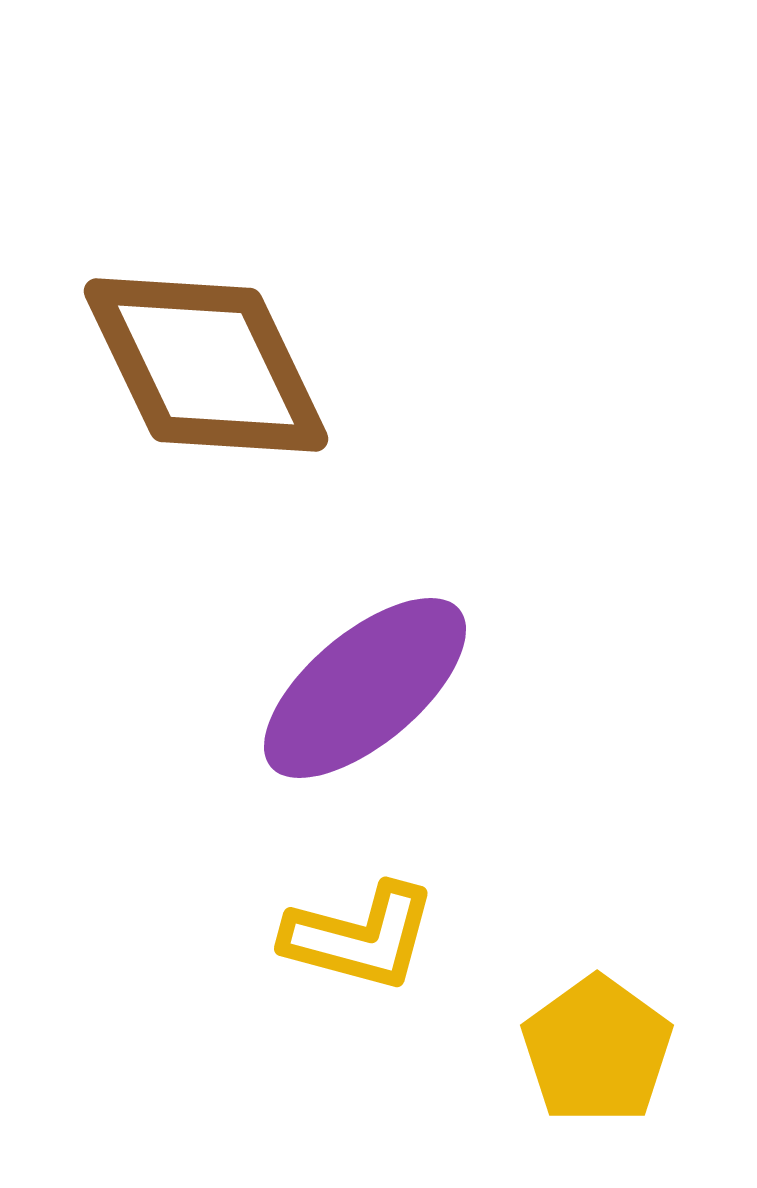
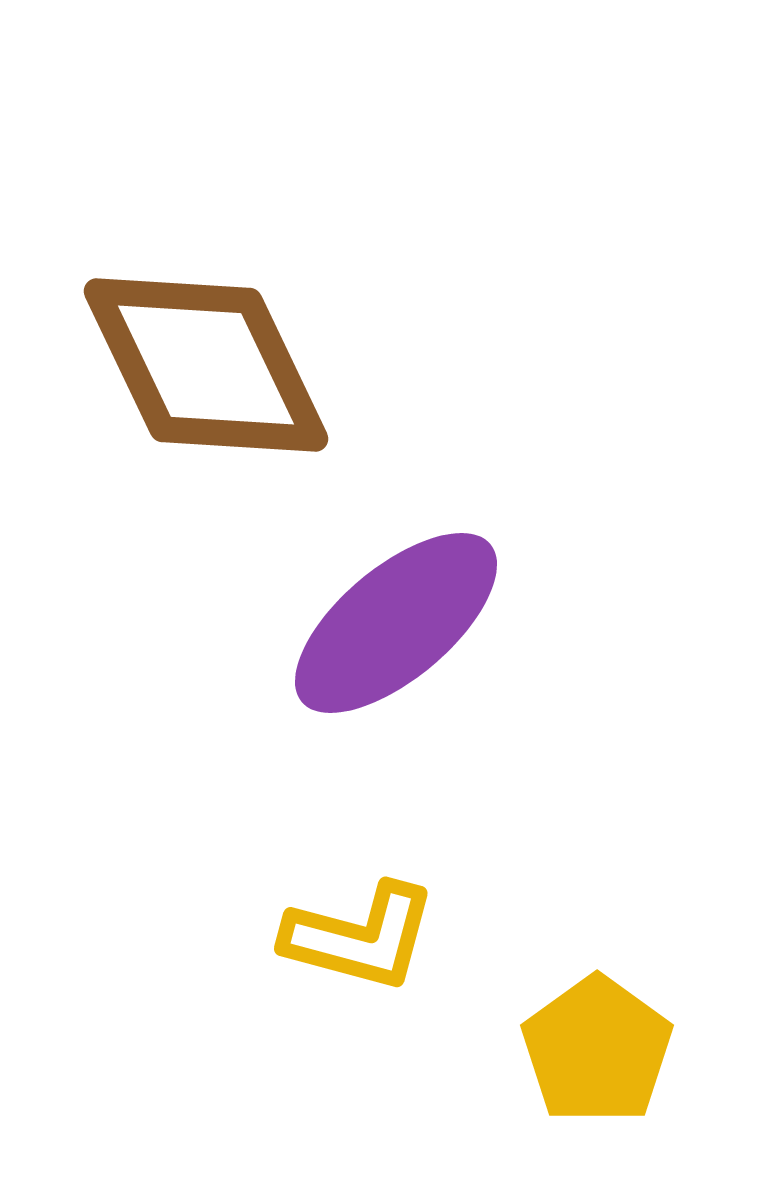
purple ellipse: moved 31 px right, 65 px up
